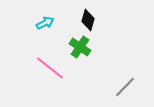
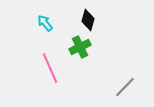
cyan arrow: rotated 102 degrees counterclockwise
green cross: rotated 30 degrees clockwise
pink line: rotated 28 degrees clockwise
